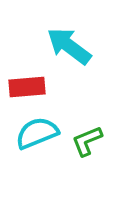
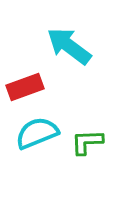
red rectangle: moved 2 px left; rotated 15 degrees counterclockwise
green L-shape: moved 1 px down; rotated 20 degrees clockwise
